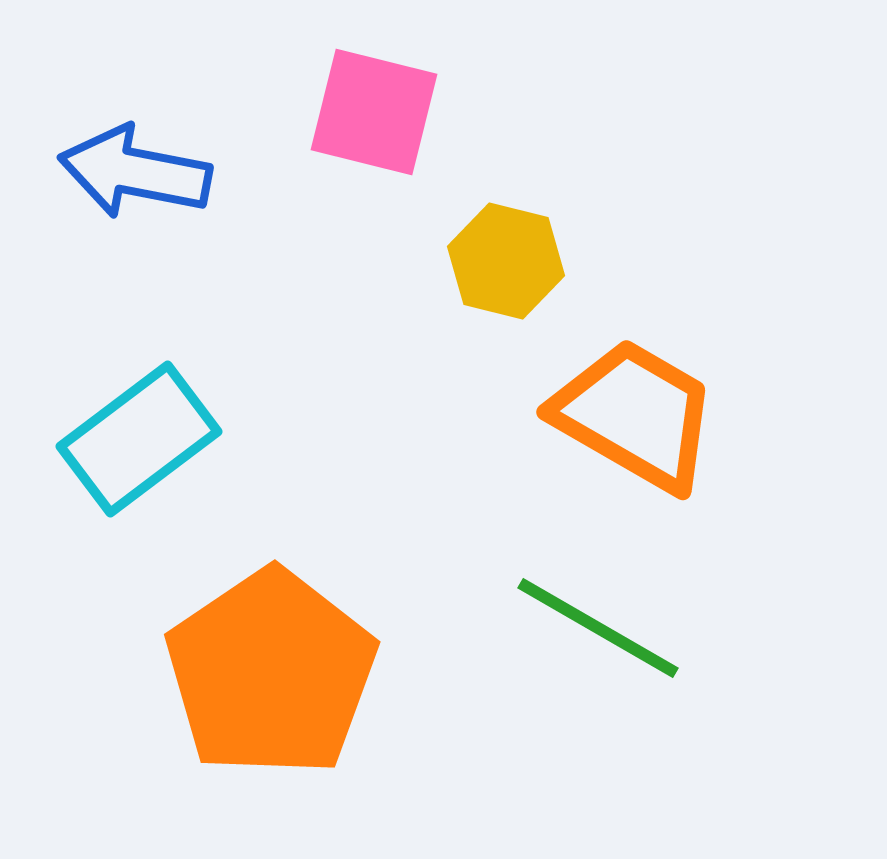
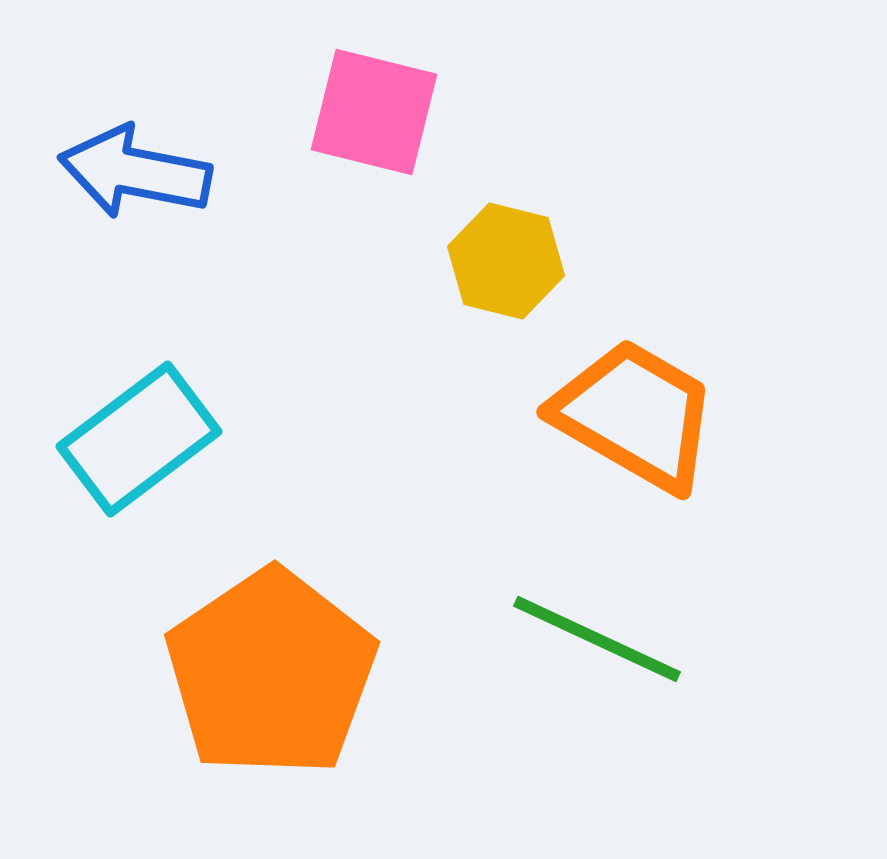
green line: moved 1 px left, 11 px down; rotated 5 degrees counterclockwise
